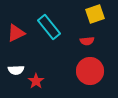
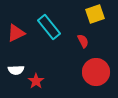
red semicircle: moved 4 px left; rotated 112 degrees counterclockwise
red circle: moved 6 px right, 1 px down
